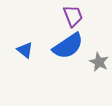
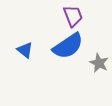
gray star: moved 1 px down
